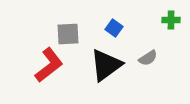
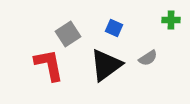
blue square: rotated 12 degrees counterclockwise
gray square: rotated 30 degrees counterclockwise
red L-shape: rotated 63 degrees counterclockwise
